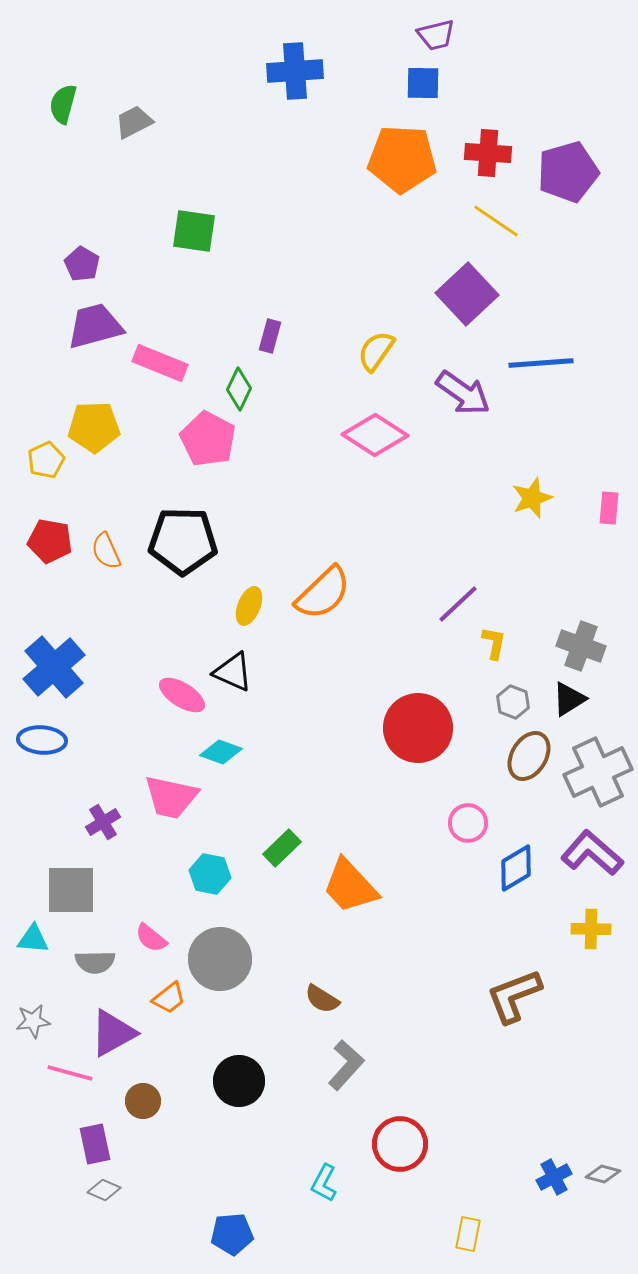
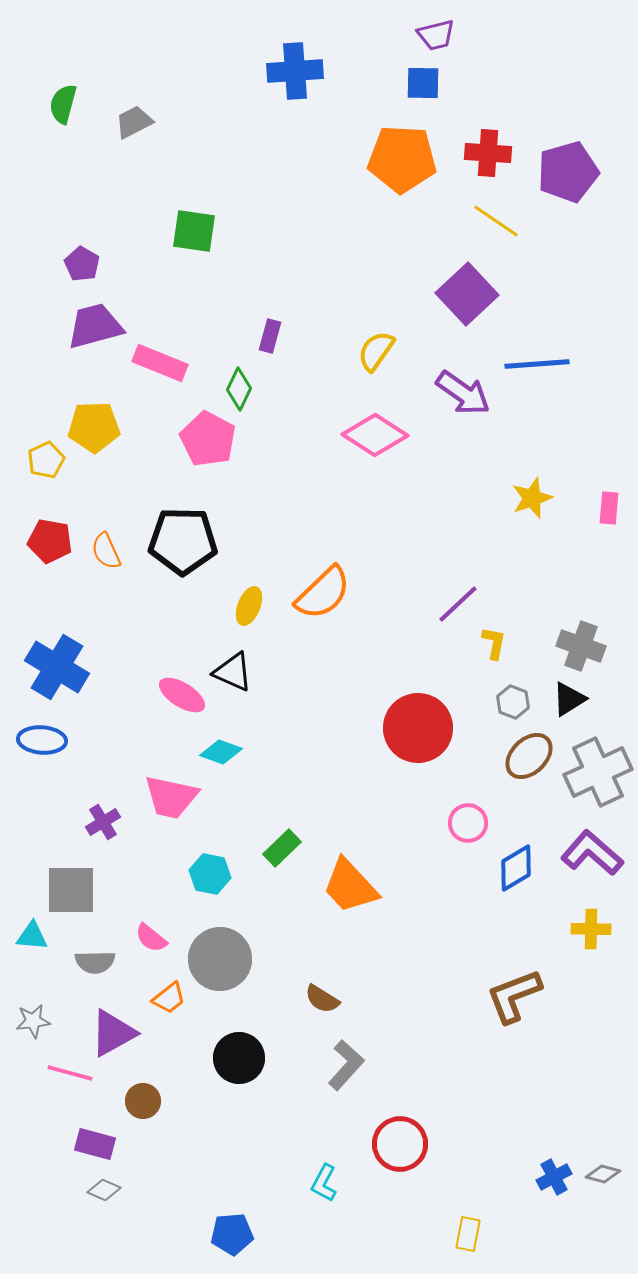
blue line at (541, 363): moved 4 px left, 1 px down
blue cross at (54, 667): moved 3 px right; rotated 18 degrees counterclockwise
brown ellipse at (529, 756): rotated 15 degrees clockwise
cyan triangle at (33, 939): moved 1 px left, 3 px up
black circle at (239, 1081): moved 23 px up
purple rectangle at (95, 1144): rotated 63 degrees counterclockwise
